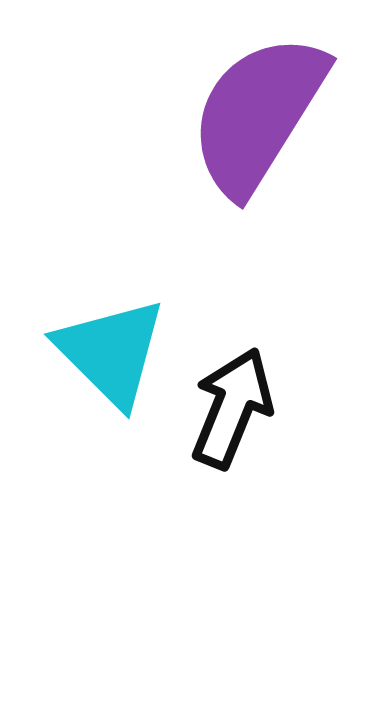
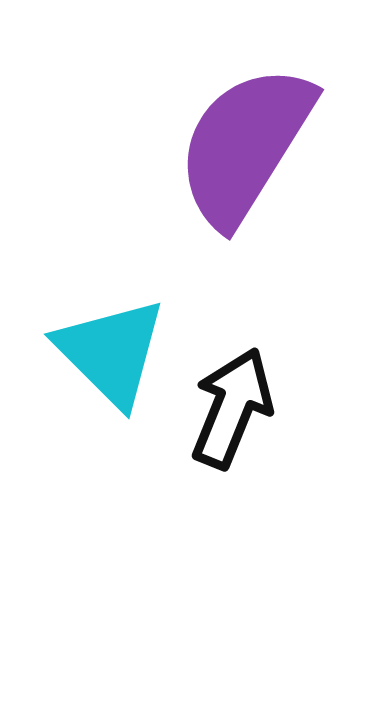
purple semicircle: moved 13 px left, 31 px down
